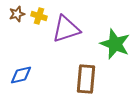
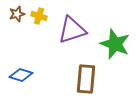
purple triangle: moved 6 px right, 1 px down
blue diamond: rotated 30 degrees clockwise
